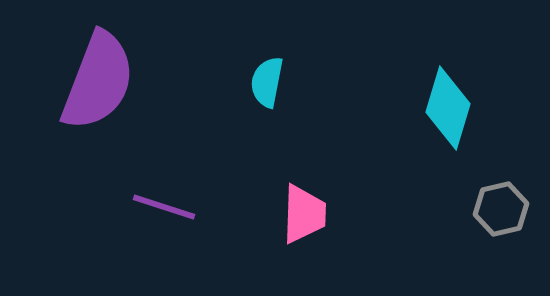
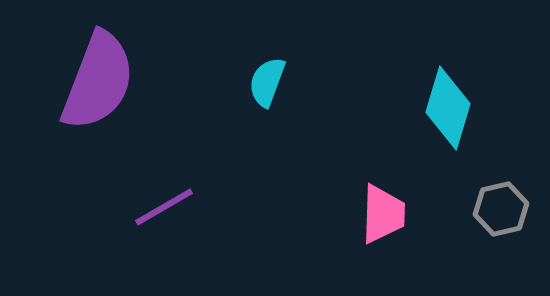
cyan semicircle: rotated 9 degrees clockwise
purple line: rotated 48 degrees counterclockwise
pink trapezoid: moved 79 px right
